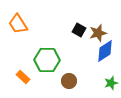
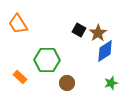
brown star: rotated 18 degrees counterclockwise
orange rectangle: moved 3 px left
brown circle: moved 2 px left, 2 px down
